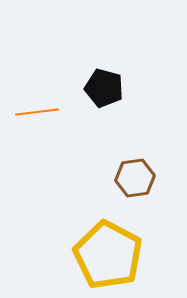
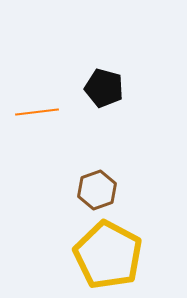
brown hexagon: moved 38 px left, 12 px down; rotated 12 degrees counterclockwise
